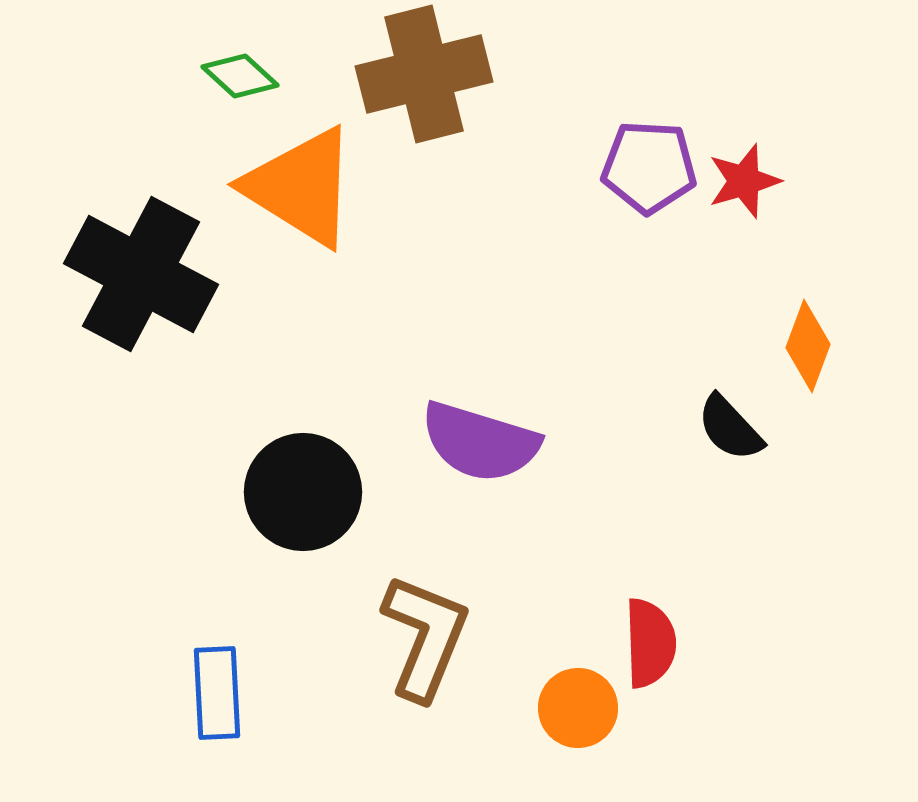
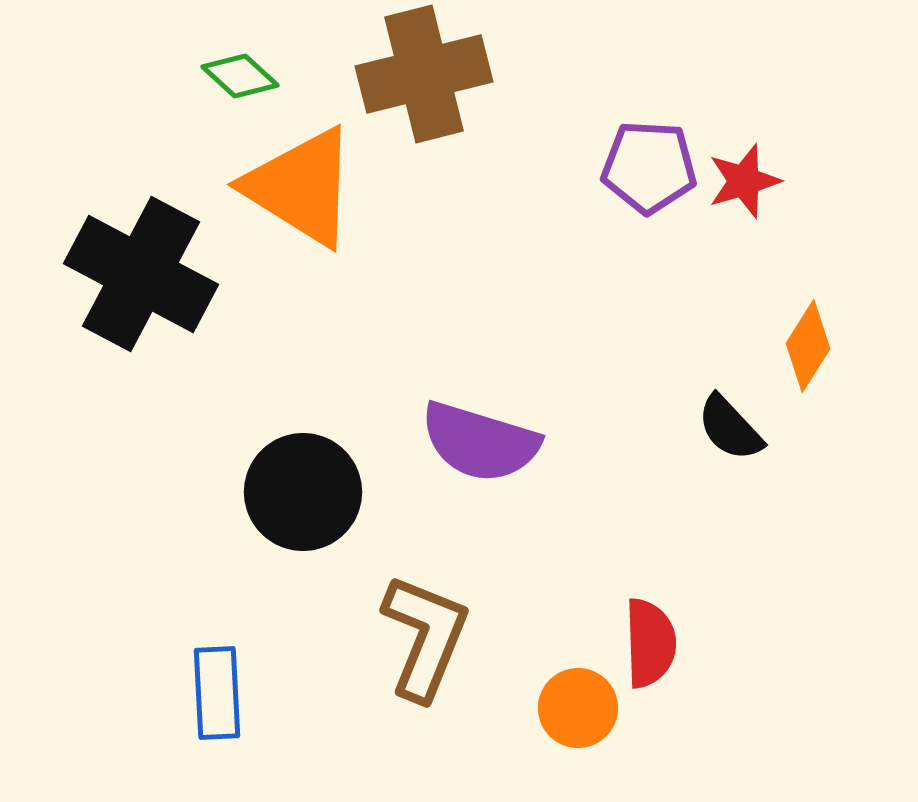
orange diamond: rotated 12 degrees clockwise
